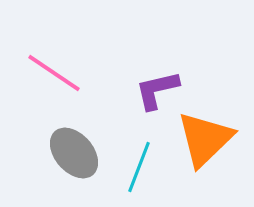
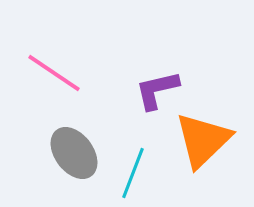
orange triangle: moved 2 px left, 1 px down
gray ellipse: rotated 4 degrees clockwise
cyan line: moved 6 px left, 6 px down
